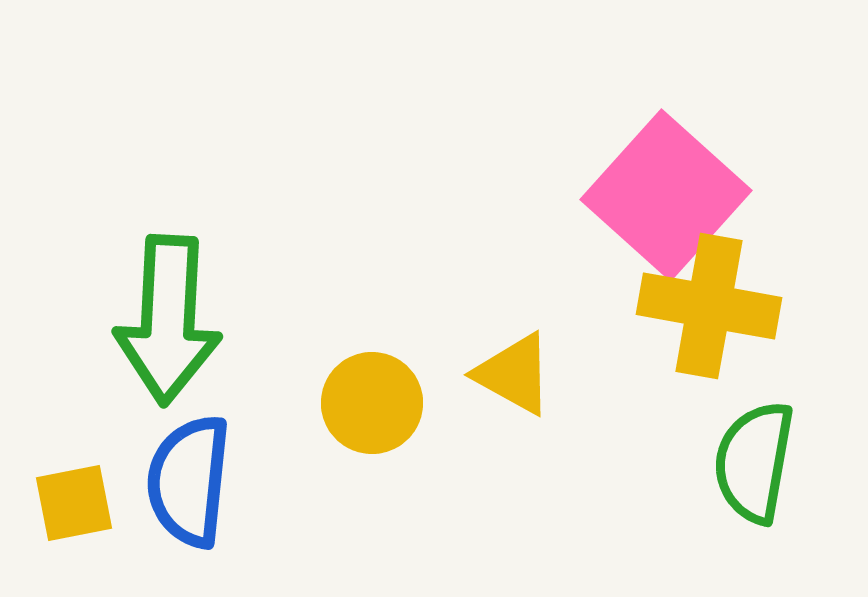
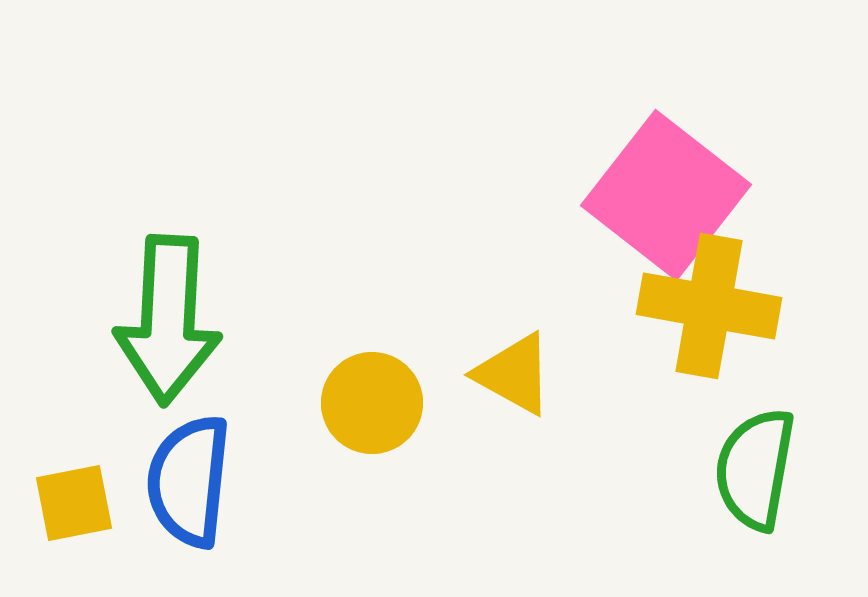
pink square: rotated 4 degrees counterclockwise
green semicircle: moved 1 px right, 7 px down
